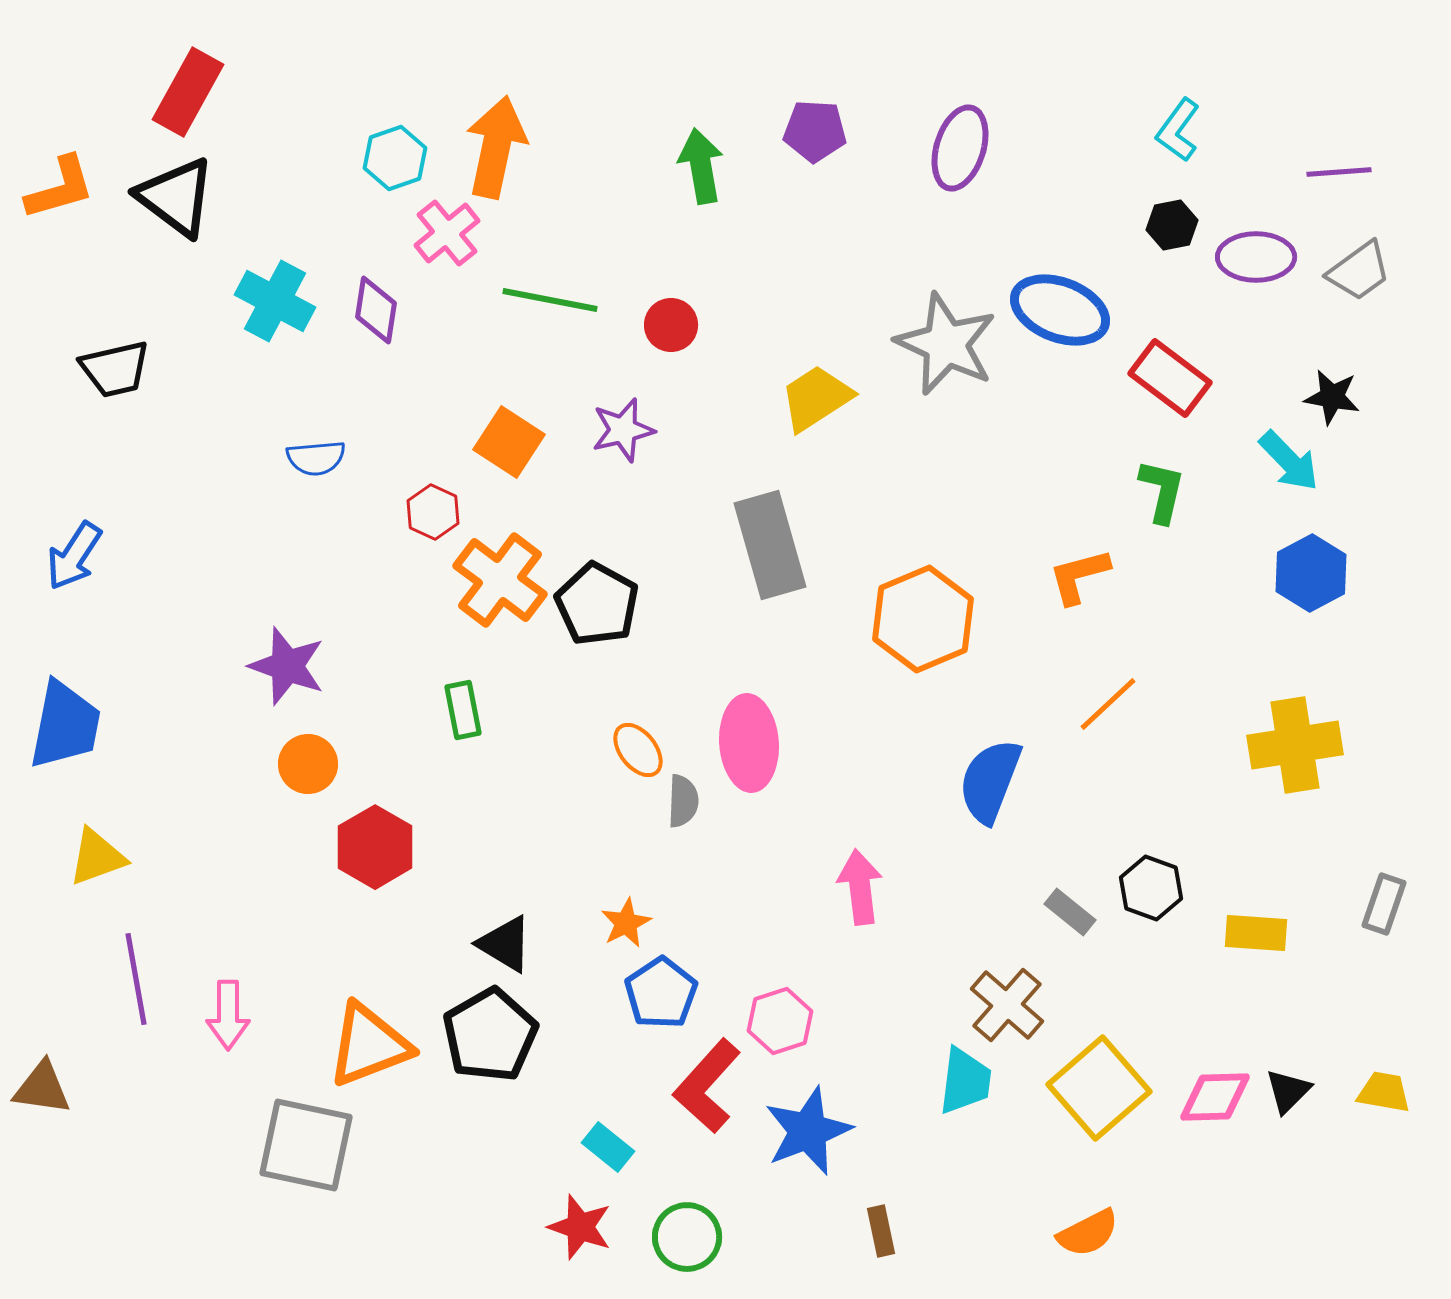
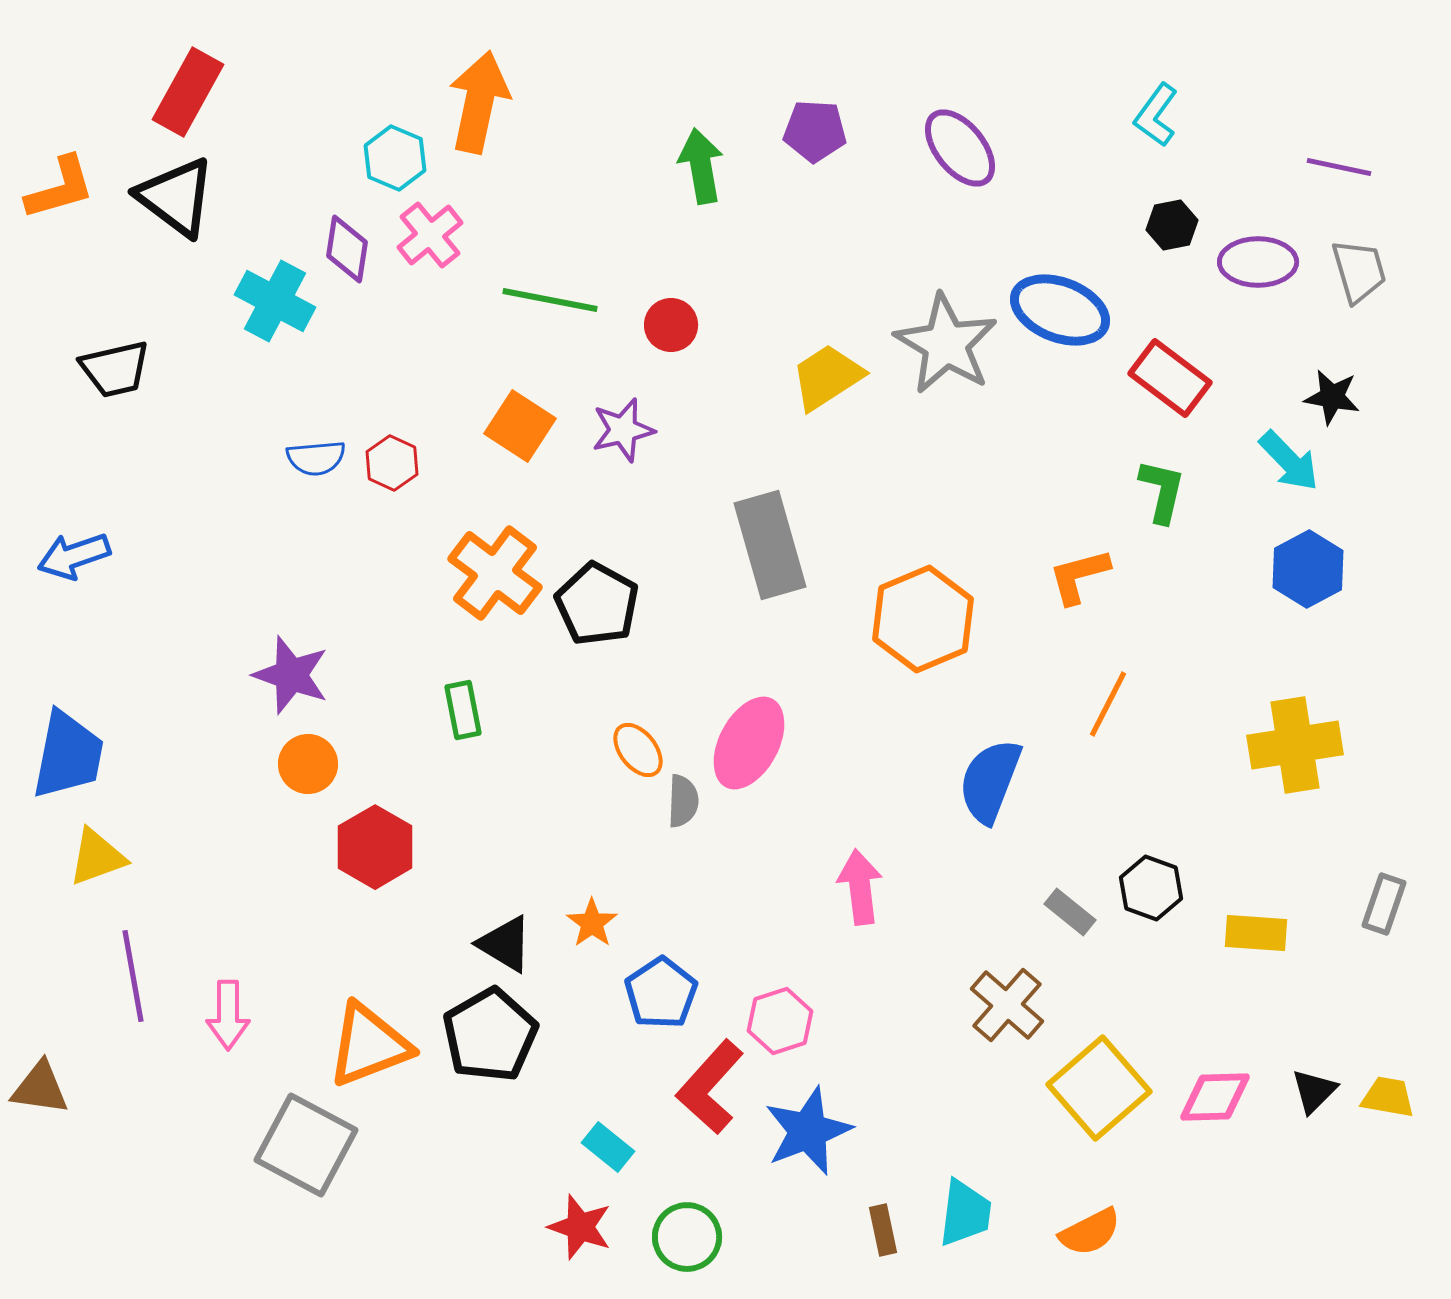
cyan L-shape at (1178, 130): moved 22 px left, 15 px up
orange arrow at (496, 147): moved 17 px left, 45 px up
purple ellipse at (960, 148): rotated 56 degrees counterclockwise
cyan hexagon at (395, 158): rotated 18 degrees counterclockwise
purple line at (1339, 172): moved 5 px up; rotated 16 degrees clockwise
pink cross at (447, 233): moved 17 px left, 2 px down
purple ellipse at (1256, 257): moved 2 px right, 5 px down
gray trapezoid at (1359, 271): rotated 70 degrees counterclockwise
purple diamond at (376, 310): moved 29 px left, 61 px up
gray star at (946, 344): rotated 6 degrees clockwise
yellow trapezoid at (816, 398): moved 11 px right, 21 px up
orange square at (509, 442): moved 11 px right, 16 px up
red hexagon at (433, 512): moved 41 px left, 49 px up
blue arrow at (74, 556): rotated 38 degrees clockwise
blue hexagon at (1311, 573): moved 3 px left, 4 px up
orange cross at (500, 580): moved 5 px left, 7 px up
purple star at (287, 666): moved 4 px right, 9 px down
orange line at (1108, 704): rotated 20 degrees counterclockwise
blue trapezoid at (65, 725): moved 3 px right, 30 px down
pink ellipse at (749, 743): rotated 32 degrees clockwise
orange star at (626, 923): moved 34 px left; rotated 9 degrees counterclockwise
purple line at (136, 979): moved 3 px left, 3 px up
cyan trapezoid at (965, 1081): moved 132 px down
red L-shape at (707, 1086): moved 3 px right, 1 px down
brown triangle at (42, 1088): moved 2 px left
black triangle at (1288, 1091): moved 26 px right
yellow trapezoid at (1384, 1092): moved 4 px right, 5 px down
gray square at (306, 1145): rotated 16 degrees clockwise
brown rectangle at (881, 1231): moved 2 px right, 1 px up
orange semicircle at (1088, 1233): moved 2 px right, 1 px up
